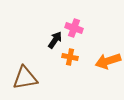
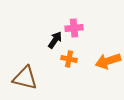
pink cross: rotated 24 degrees counterclockwise
orange cross: moved 1 px left, 2 px down
brown triangle: rotated 24 degrees clockwise
